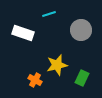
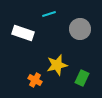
gray circle: moved 1 px left, 1 px up
